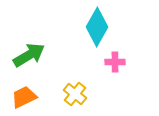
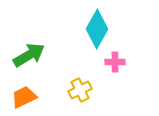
cyan diamond: moved 2 px down
yellow cross: moved 5 px right, 4 px up; rotated 25 degrees clockwise
